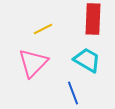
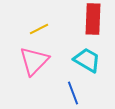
yellow line: moved 4 px left
pink triangle: moved 1 px right, 2 px up
